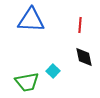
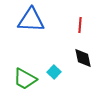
black diamond: moved 1 px left, 1 px down
cyan square: moved 1 px right, 1 px down
green trapezoid: moved 2 px left, 3 px up; rotated 40 degrees clockwise
